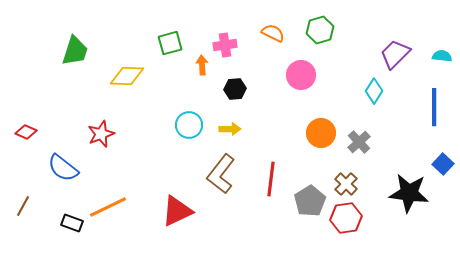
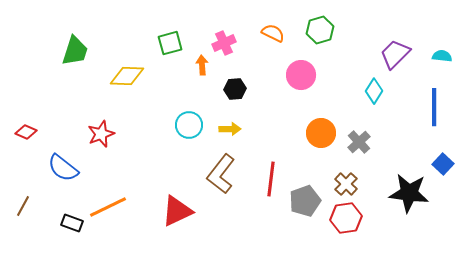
pink cross: moved 1 px left, 2 px up; rotated 15 degrees counterclockwise
gray pentagon: moved 5 px left; rotated 12 degrees clockwise
